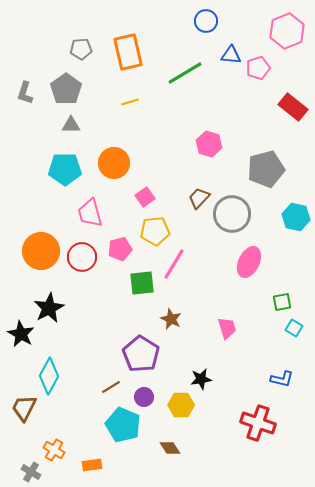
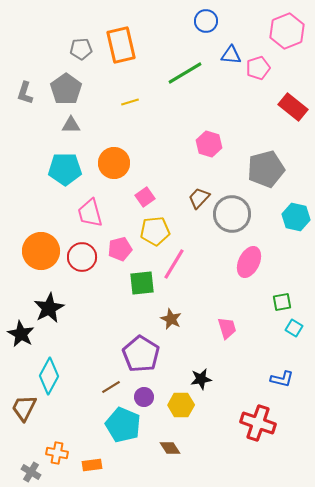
orange rectangle at (128, 52): moved 7 px left, 7 px up
orange cross at (54, 450): moved 3 px right, 3 px down; rotated 20 degrees counterclockwise
